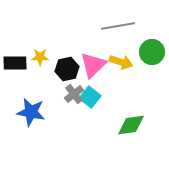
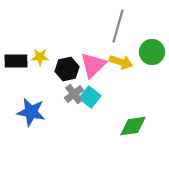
gray line: rotated 64 degrees counterclockwise
black rectangle: moved 1 px right, 2 px up
green diamond: moved 2 px right, 1 px down
